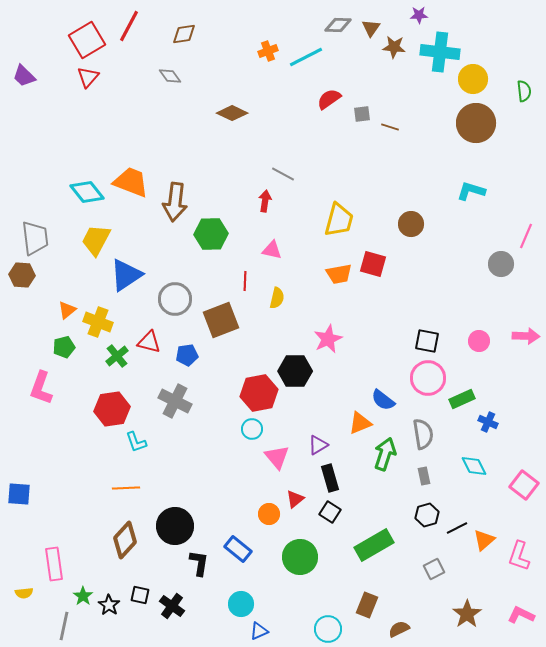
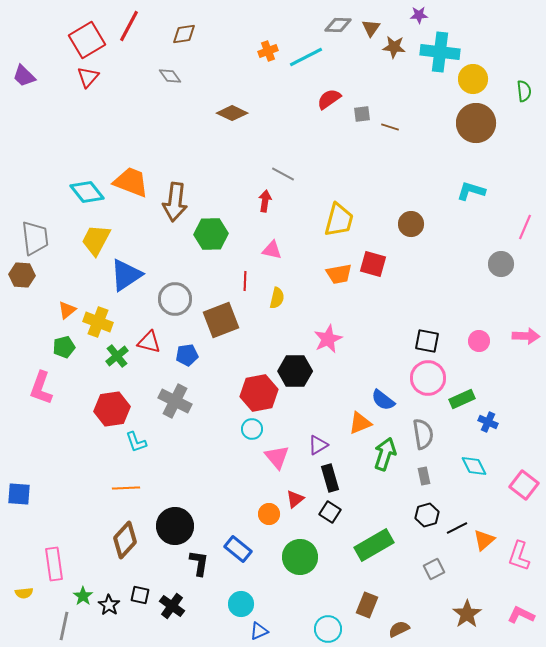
pink line at (526, 236): moved 1 px left, 9 px up
